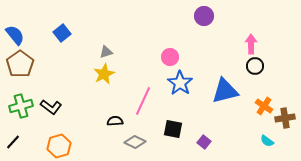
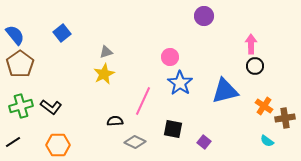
black line: rotated 14 degrees clockwise
orange hexagon: moved 1 px left, 1 px up; rotated 15 degrees clockwise
